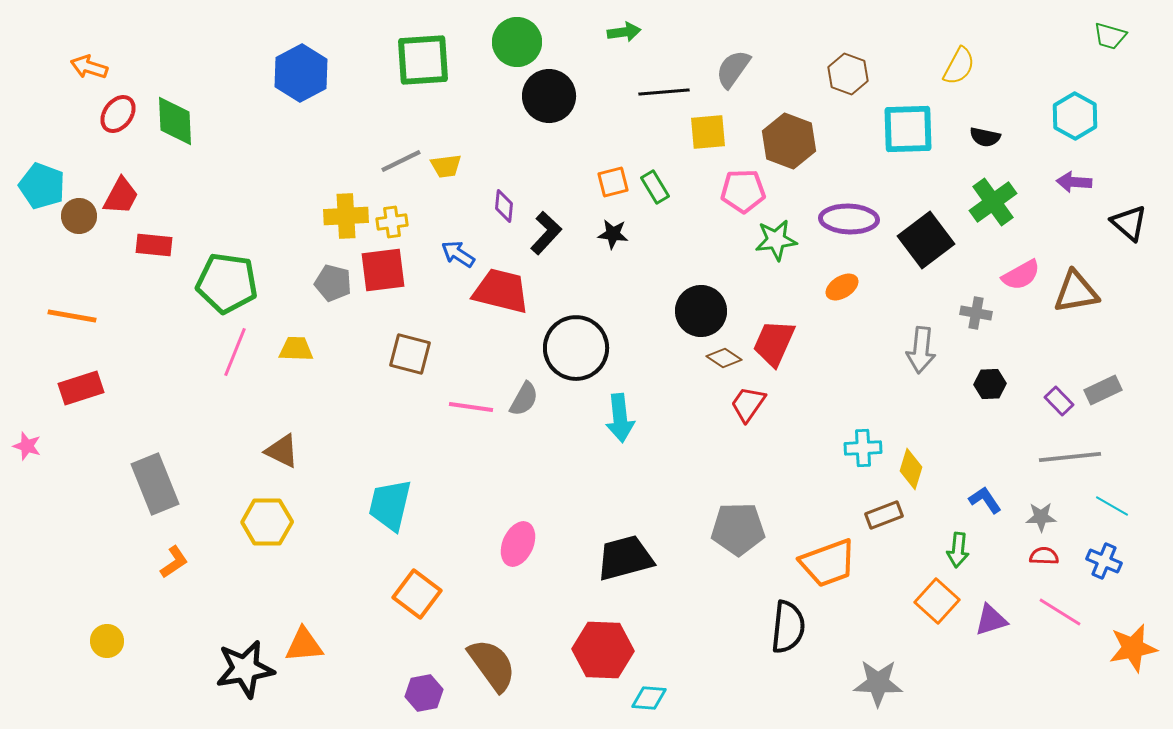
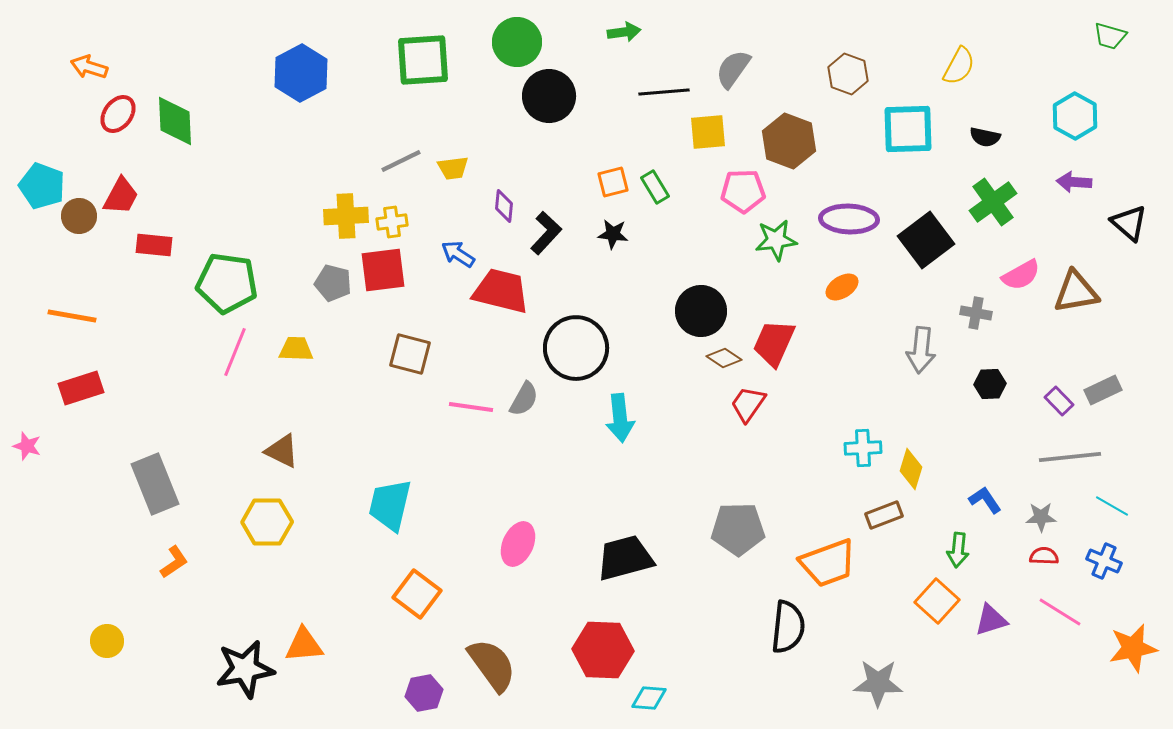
yellow trapezoid at (446, 166): moved 7 px right, 2 px down
